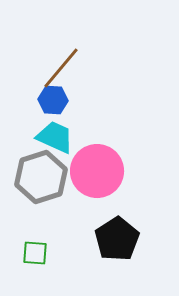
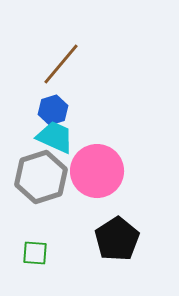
brown line: moved 4 px up
blue hexagon: moved 10 px down; rotated 20 degrees counterclockwise
